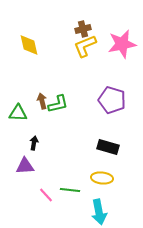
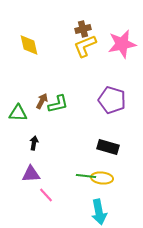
brown arrow: rotated 42 degrees clockwise
purple triangle: moved 6 px right, 8 px down
green line: moved 16 px right, 14 px up
